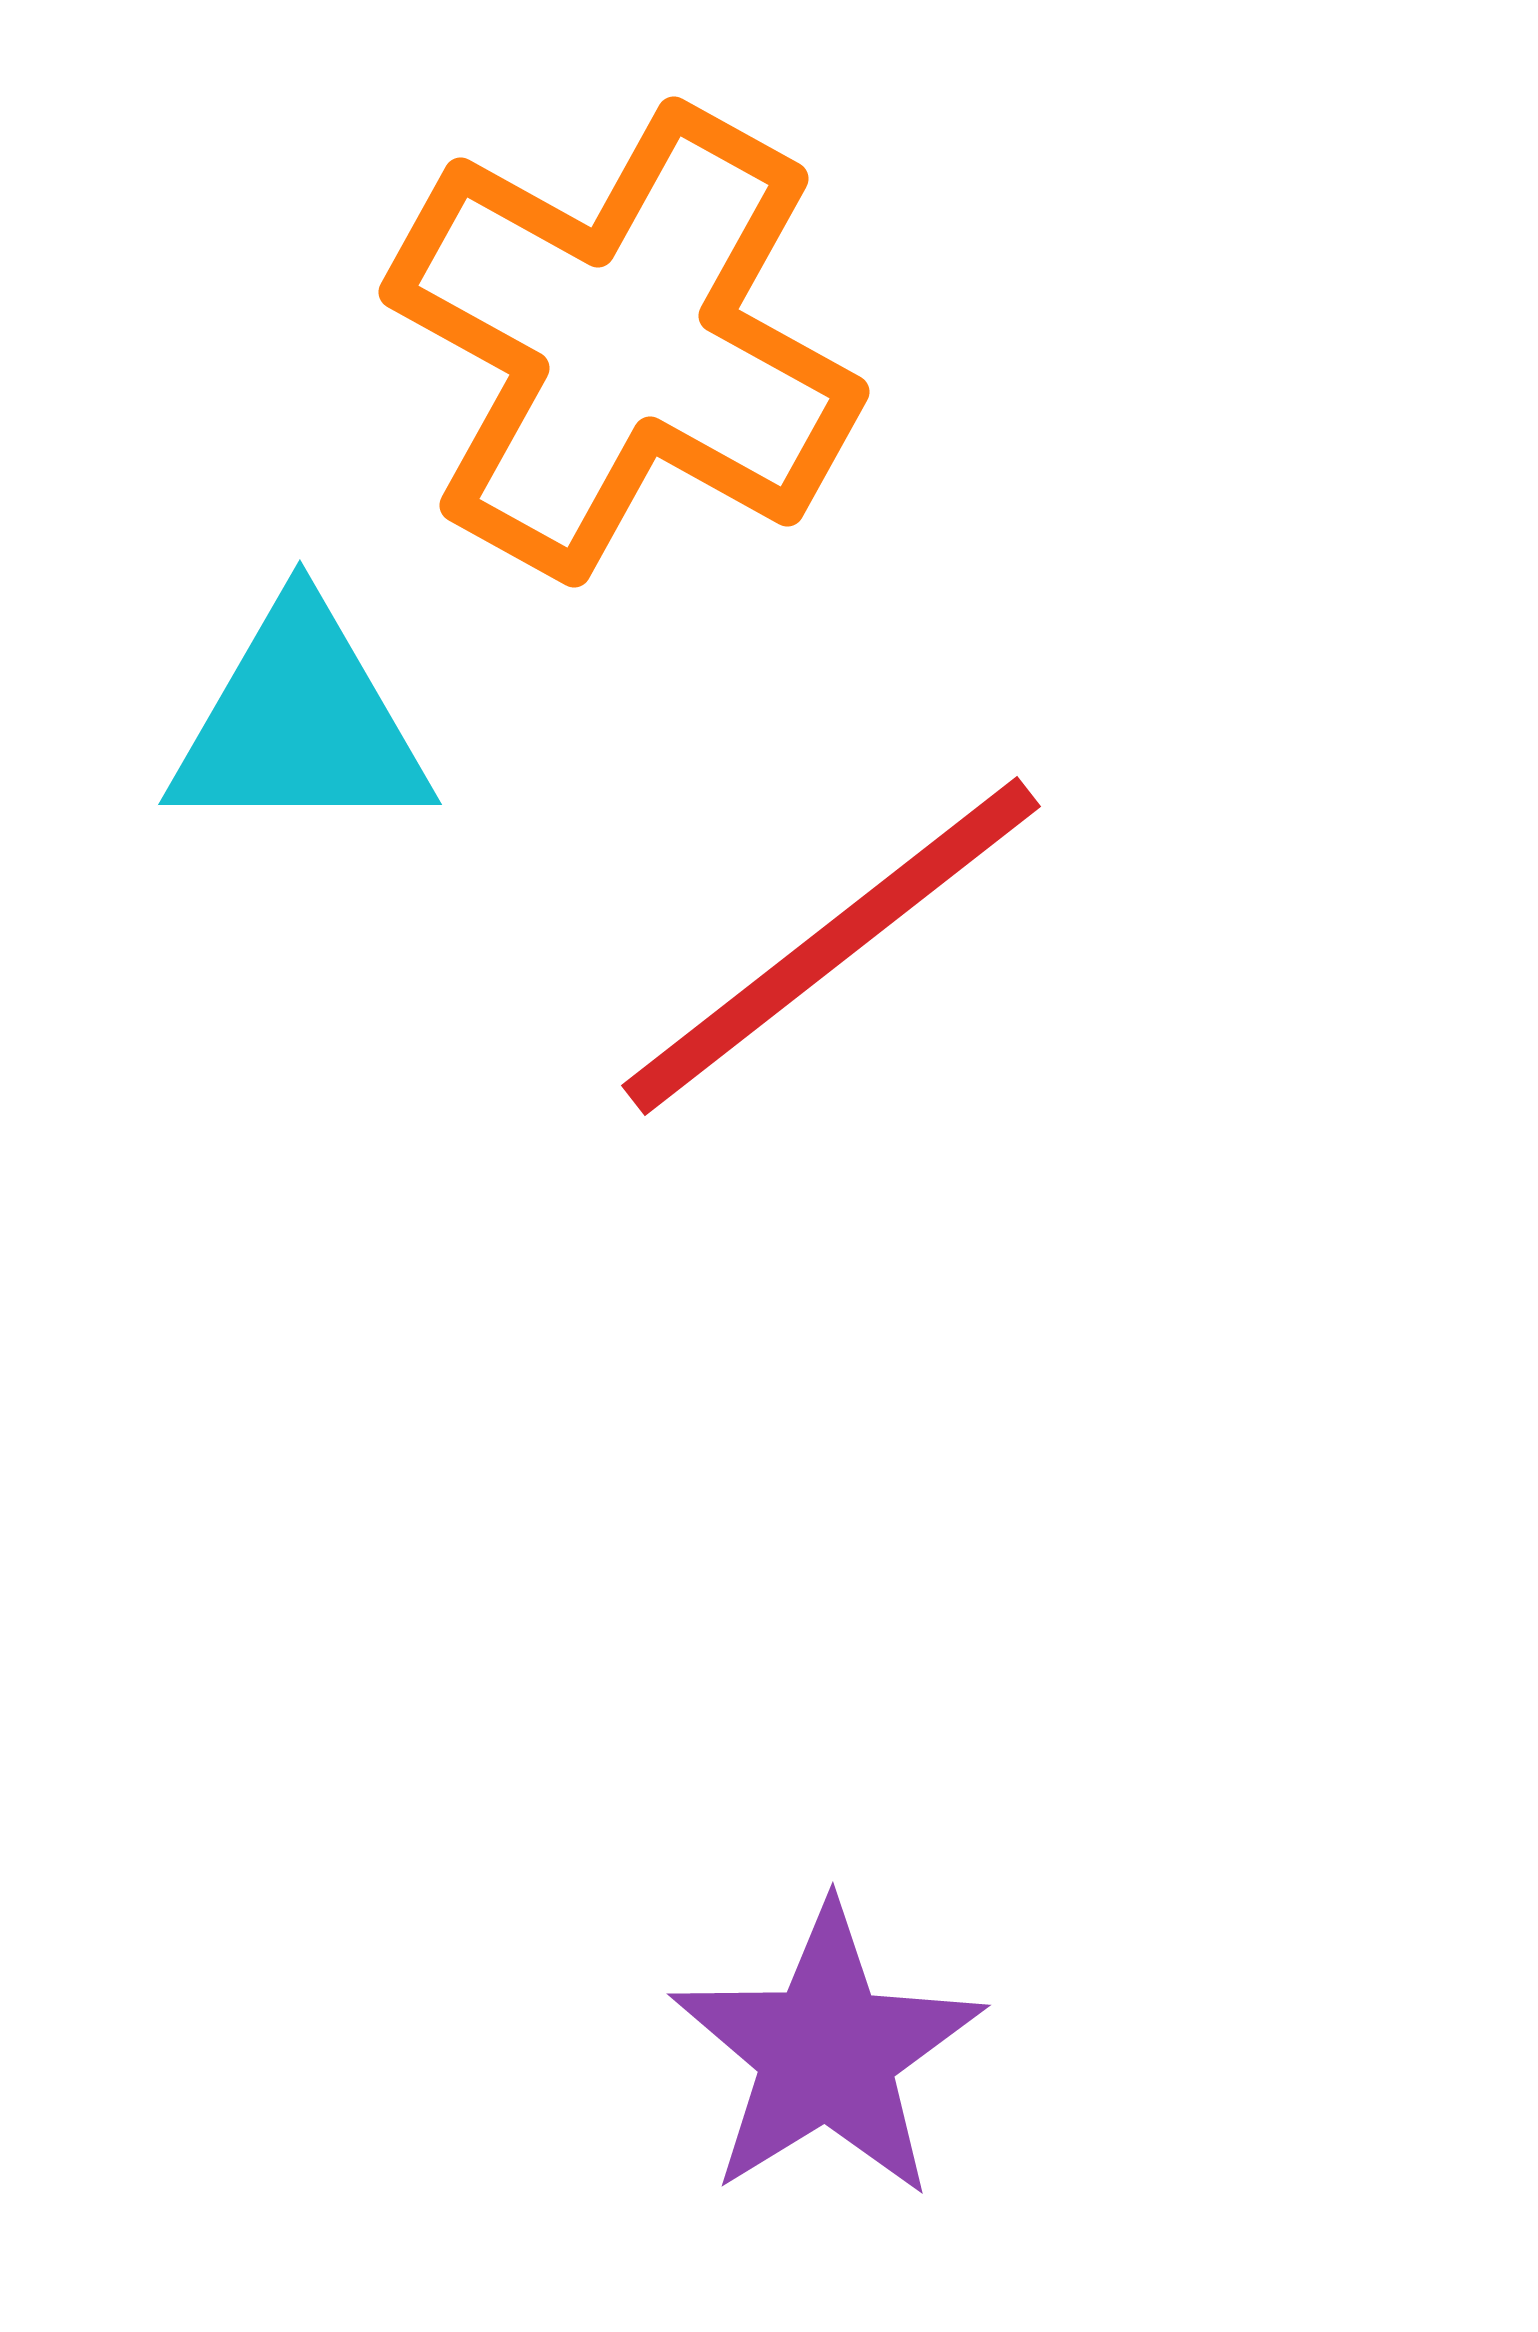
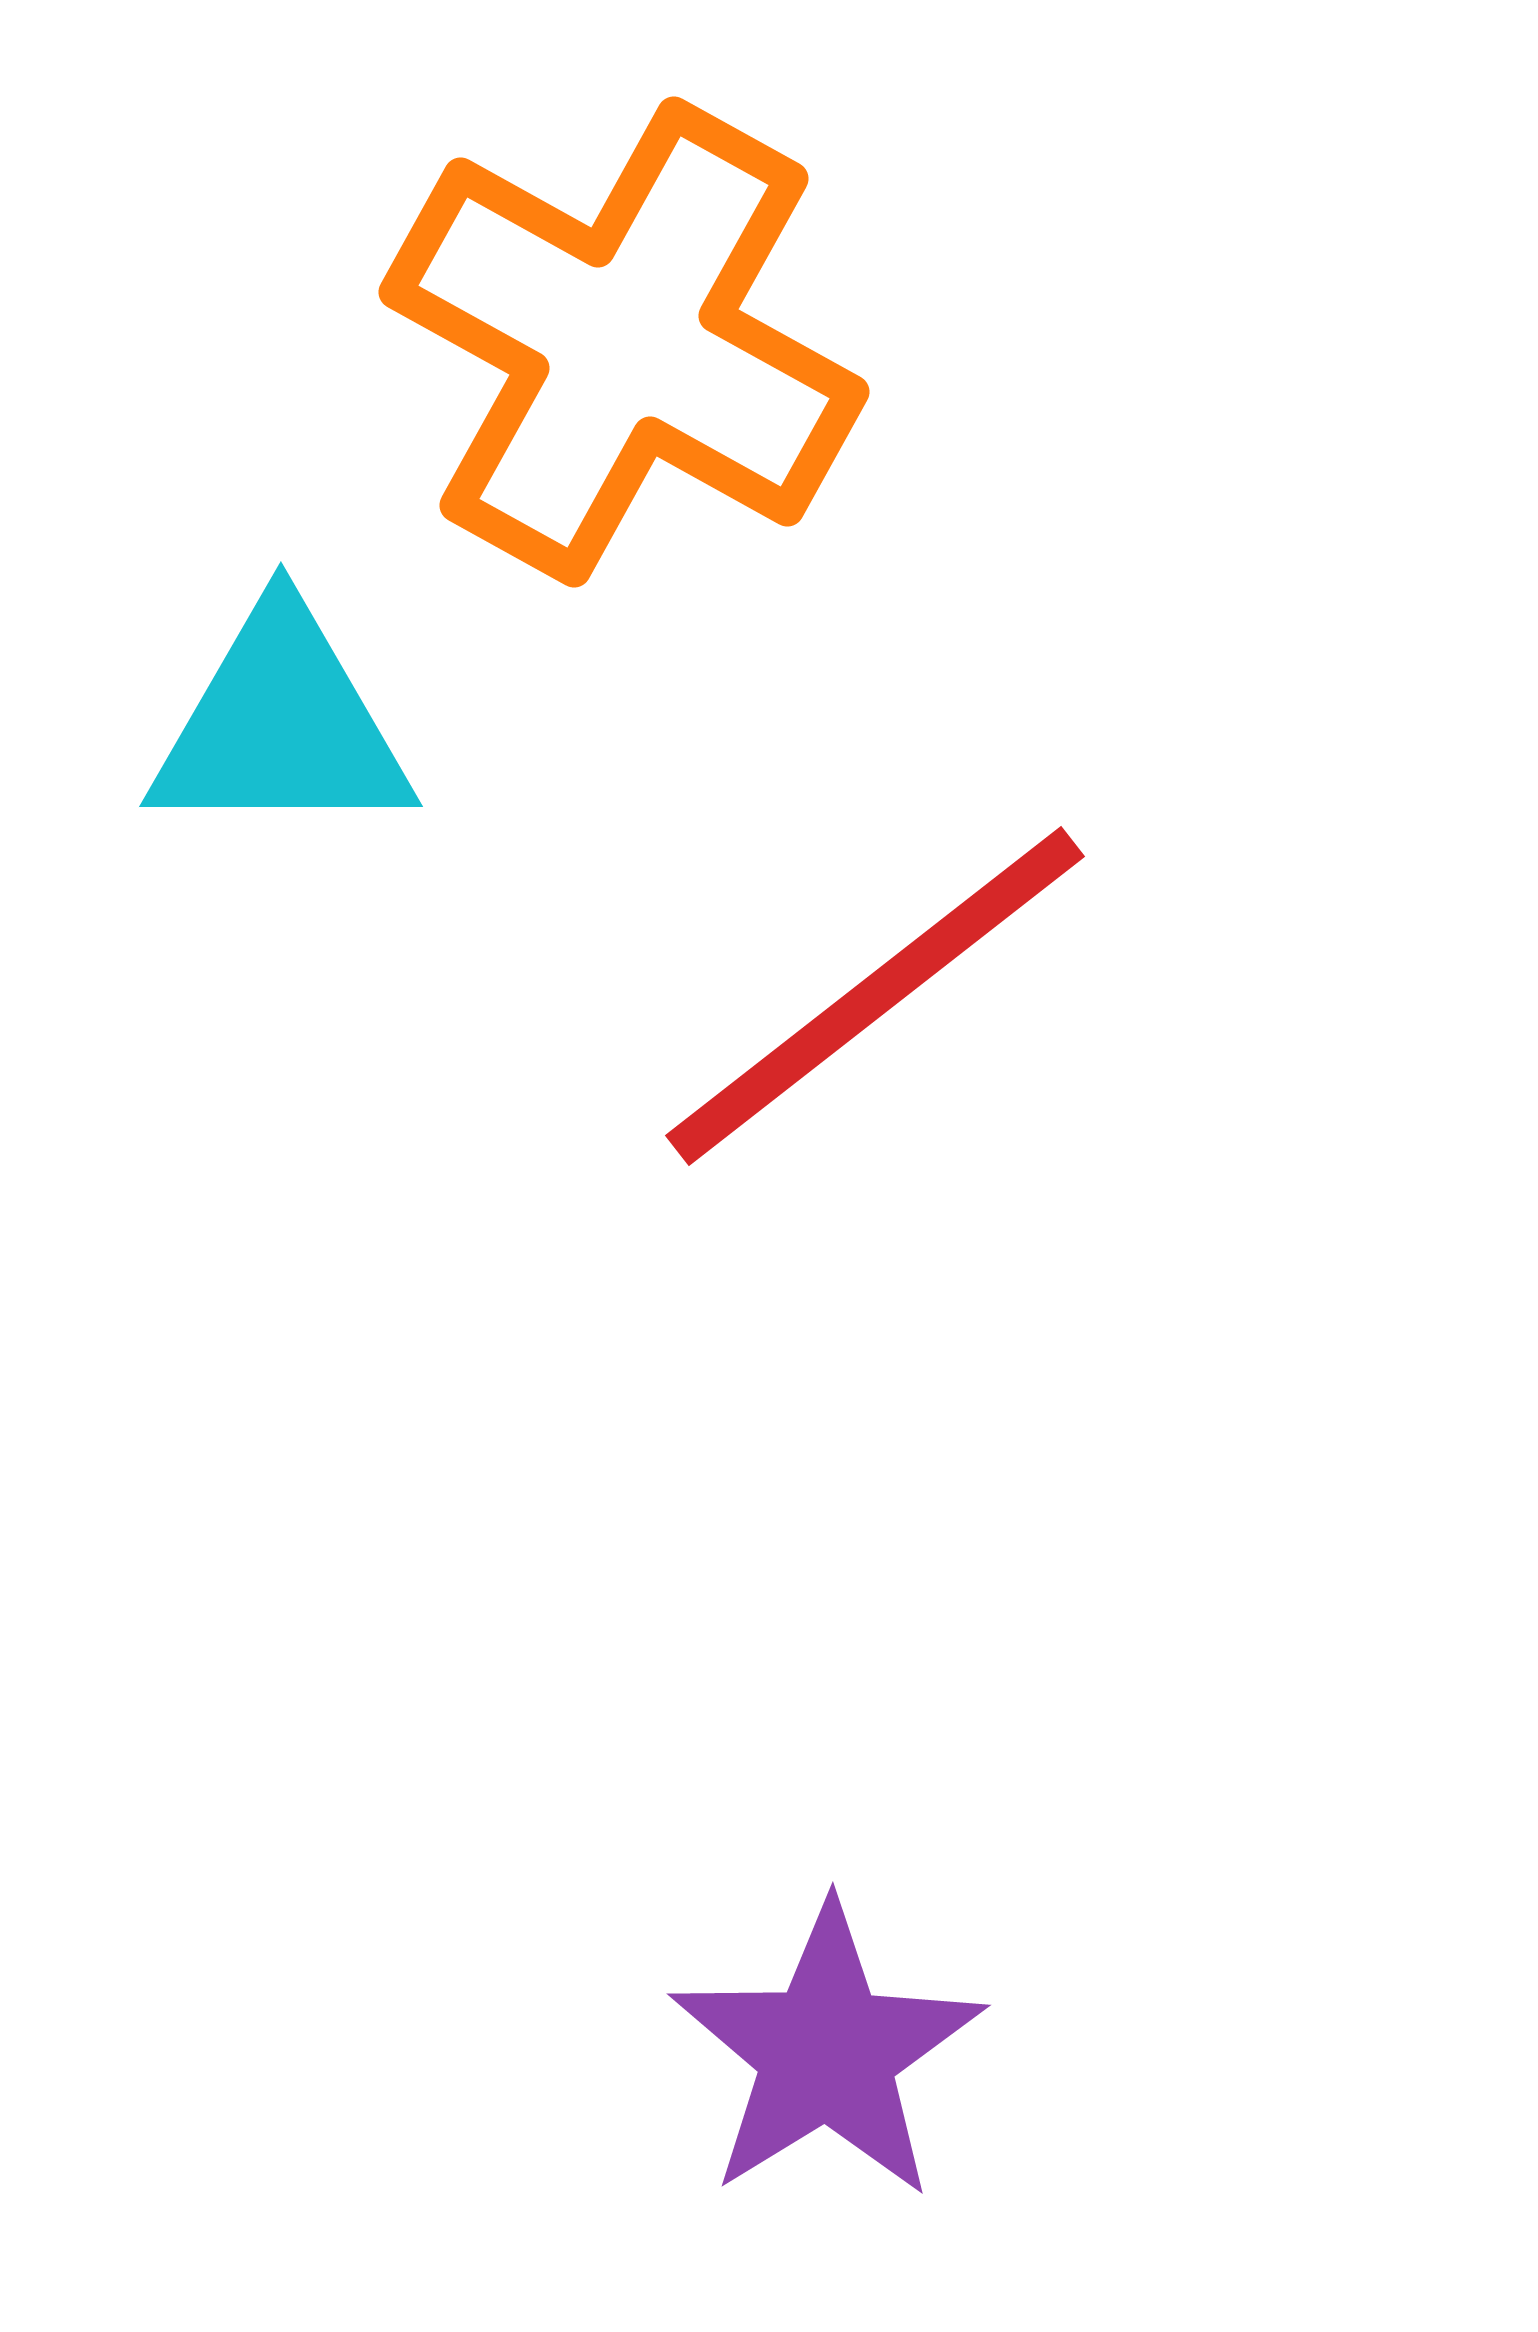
cyan triangle: moved 19 px left, 2 px down
red line: moved 44 px right, 50 px down
